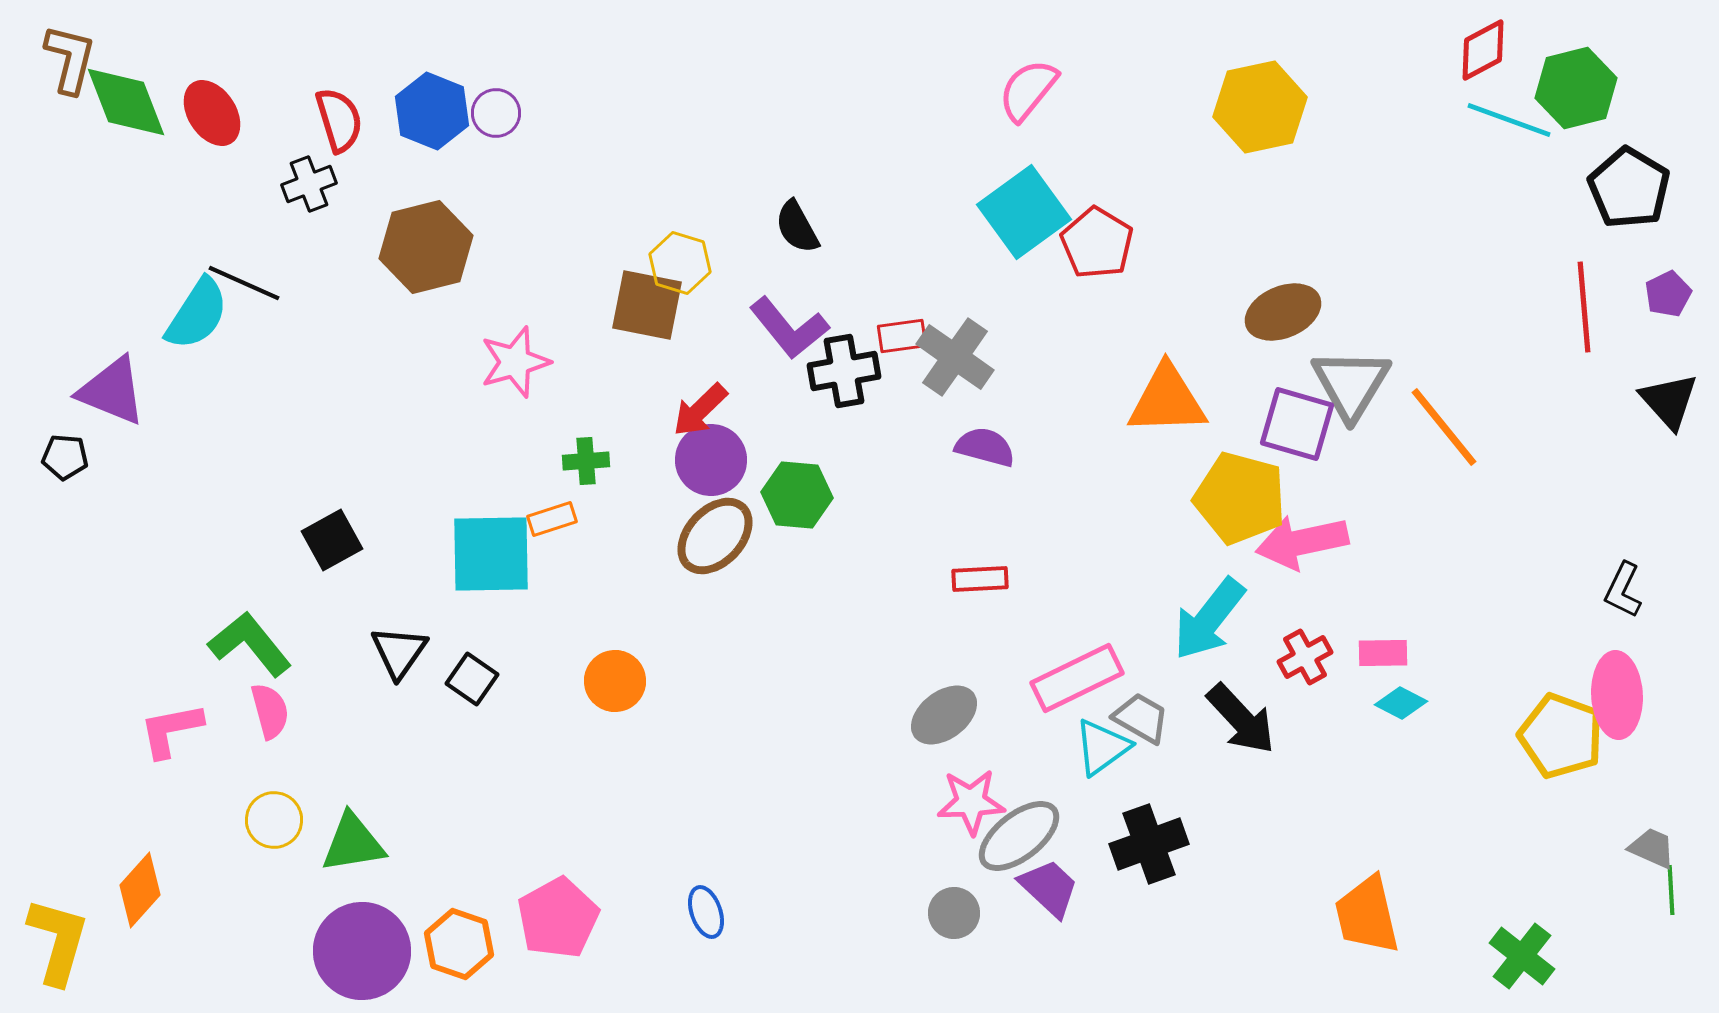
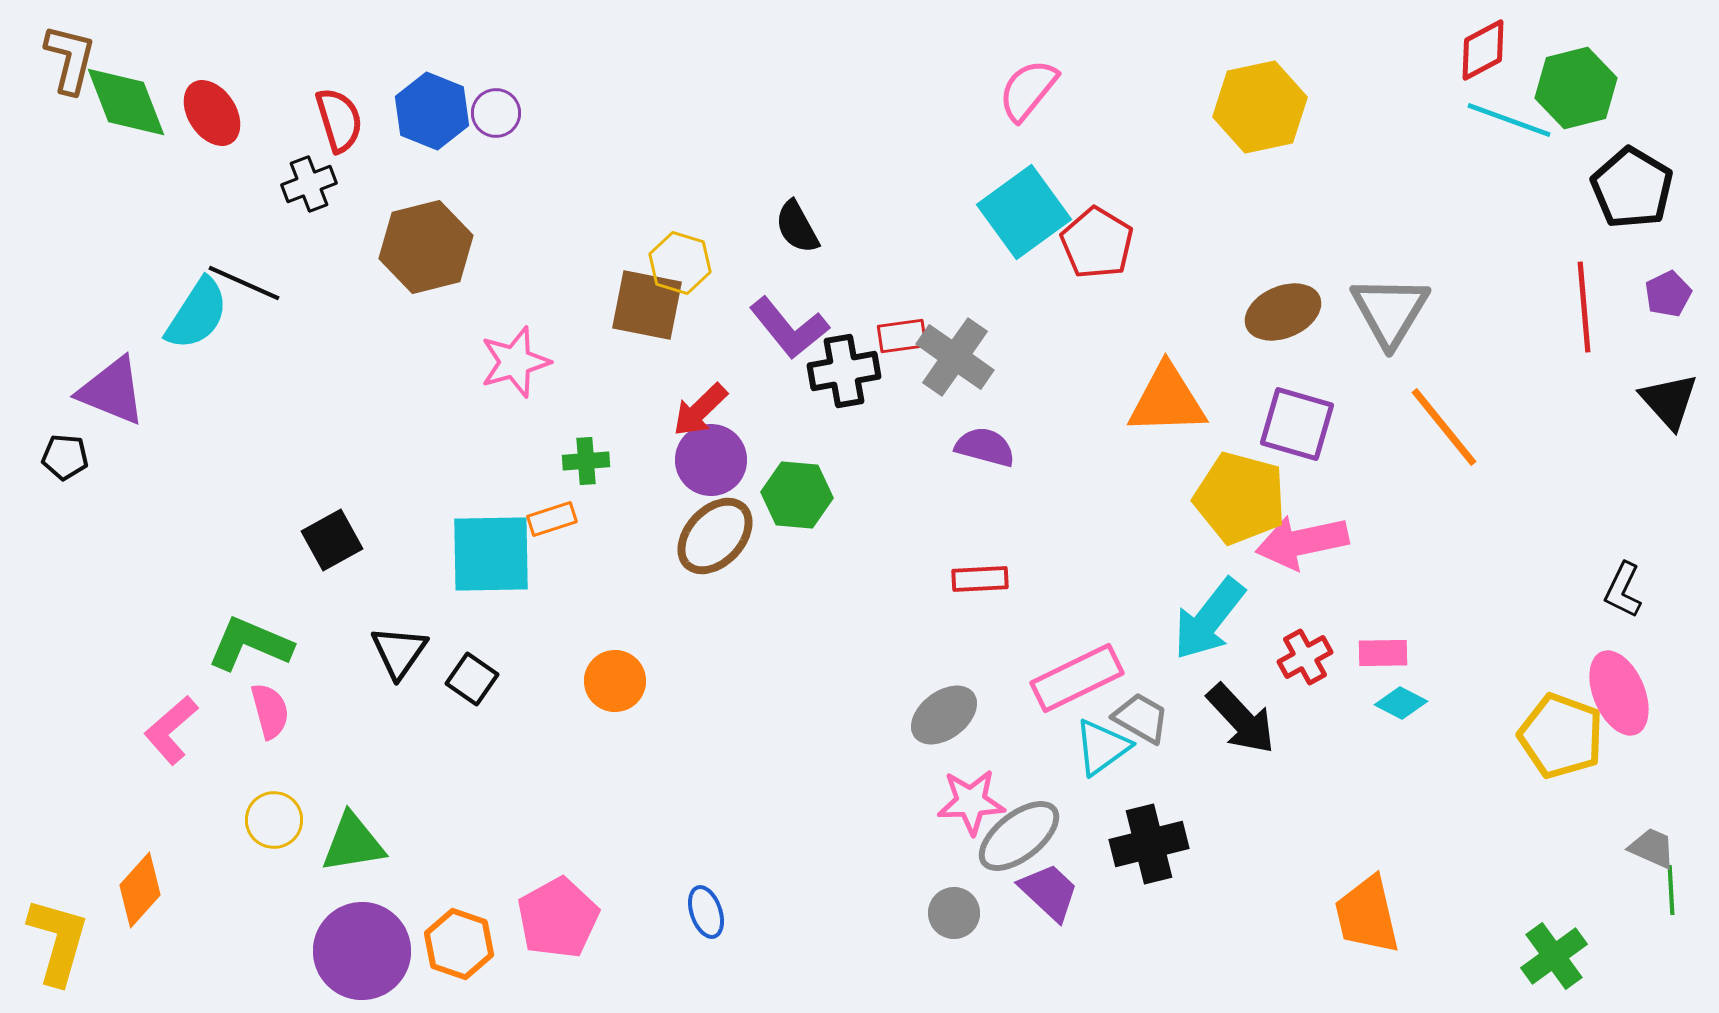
black pentagon at (1629, 188): moved 3 px right
gray triangle at (1351, 384): moved 39 px right, 73 px up
green L-shape at (250, 644): rotated 28 degrees counterclockwise
pink ellipse at (1617, 695): moved 2 px right, 2 px up; rotated 20 degrees counterclockwise
pink L-shape at (171, 730): rotated 30 degrees counterclockwise
black cross at (1149, 844): rotated 6 degrees clockwise
purple trapezoid at (1049, 888): moved 4 px down
green cross at (1522, 956): moved 32 px right; rotated 16 degrees clockwise
